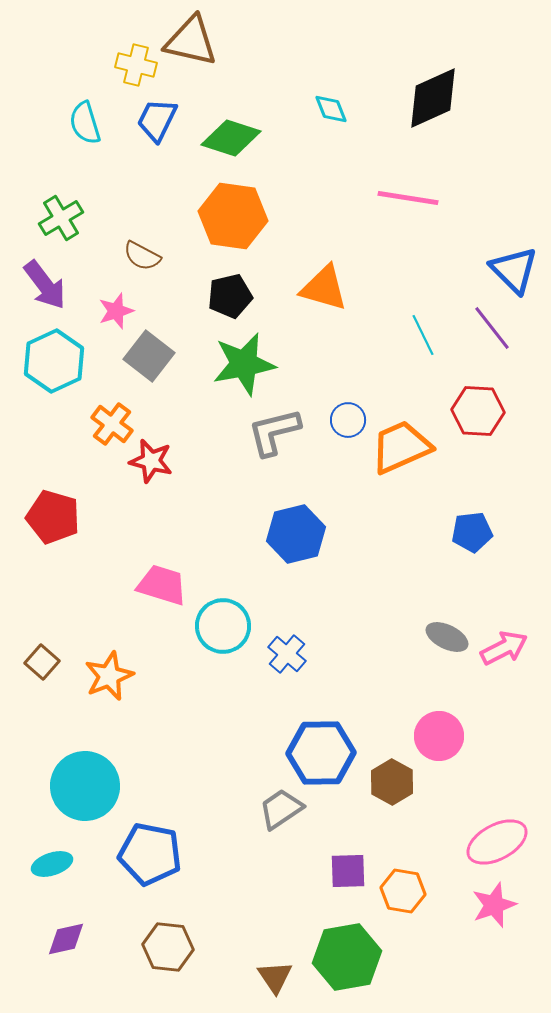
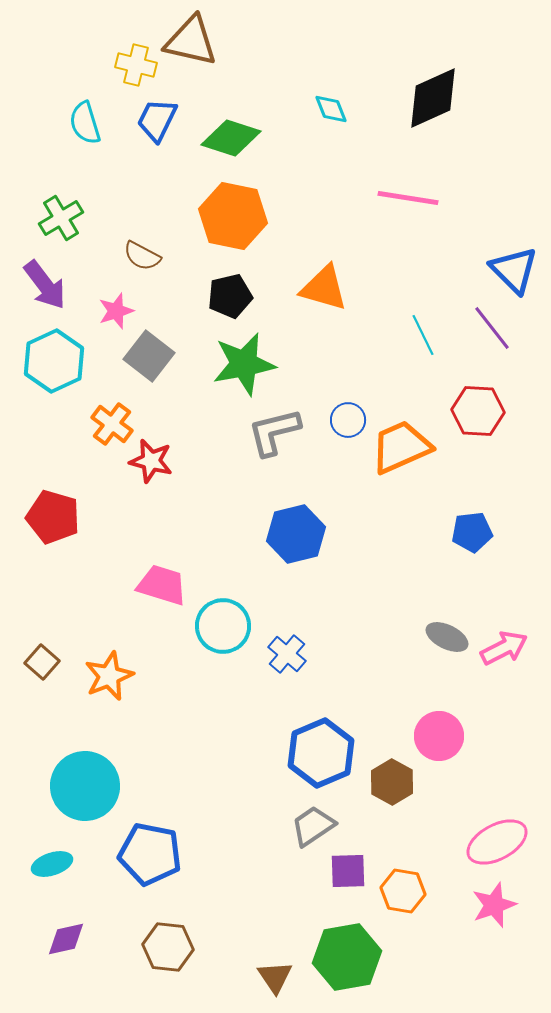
orange hexagon at (233, 216): rotated 4 degrees clockwise
blue hexagon at (321, 753): rotated 22 degrees counterclockwise
gray trapezoid at (281, 809): moved 32 px right, 17 px down
